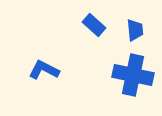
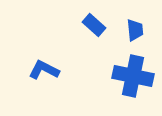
blue cross: moved 1 px down
